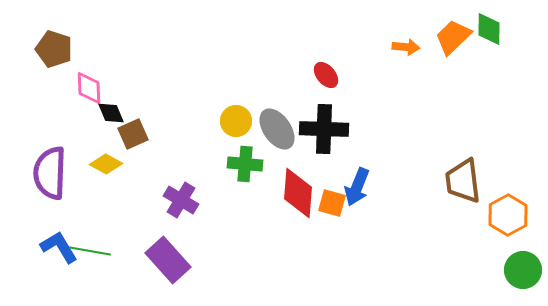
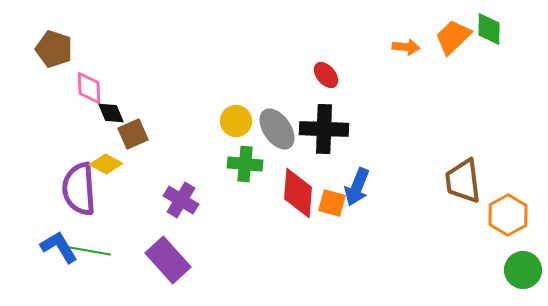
purple semicircle: moved 29 px right, 16 px down; rotated 6 degrees counterclockwise
